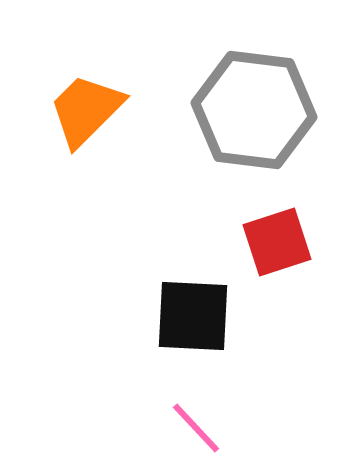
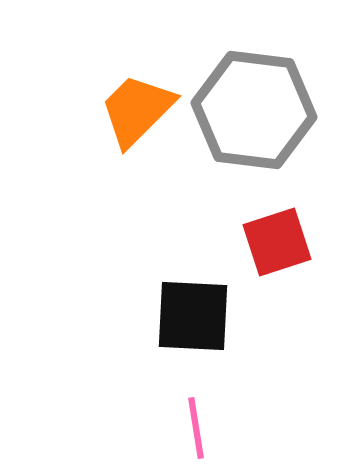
orange trapezoid: moved 51 px right
pink line: rotated 34 degrees clockwise
